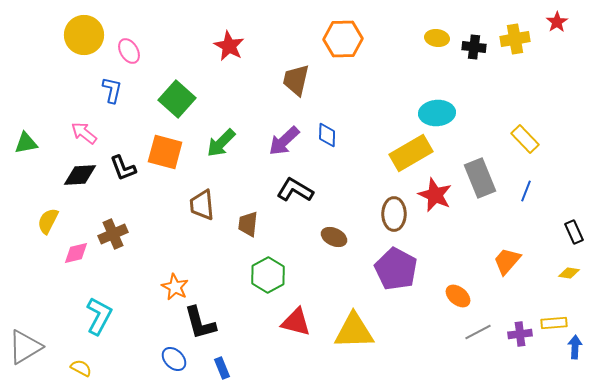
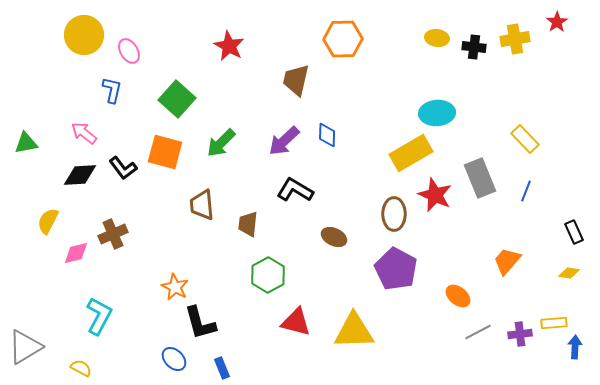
black L-shape at (123, 168): rotated 16 degrees counterclockwise
